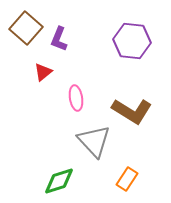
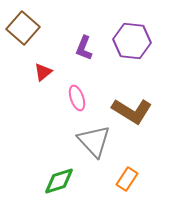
brown square: moved 3 px left
purple L-shape: moved 25 px right, 9 px down
pink ellipse: moved 1 px right; rotated 10 degrees counterclockwise
